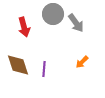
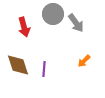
orange arrow: moved 2 px right, 1 px up
